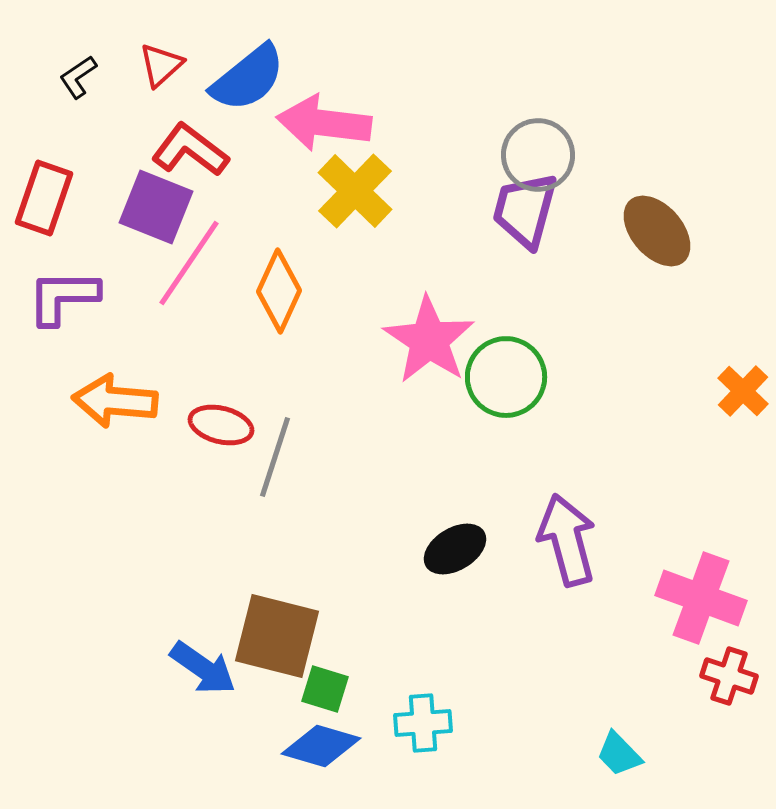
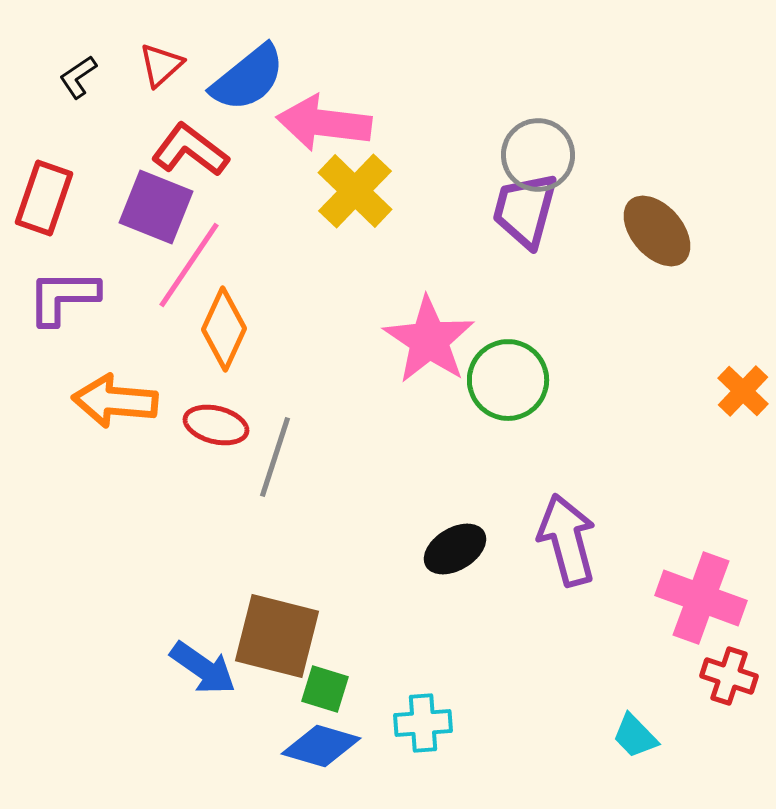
pink line: moved 2 px down
orange diamond: moved 55 px left, 38 px down
green circle: moved 2 px right, 3 px down
red ellipse: moved 5 px left
cyan trapezoid: moved 16 px right, 18 px up
